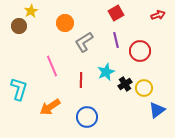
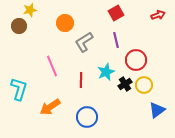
yellow star: moved 1 px left, 1 px up; rotated 16 degrees clockwise
red circle: moved 4 px left, 9 px down
yellow circle: moved 3 px up
